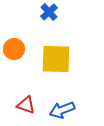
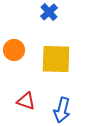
orange circle: moved 1 px down
red triangle: moved 4 px up
blue arrow: rotated 55 degrees counterclockwise
